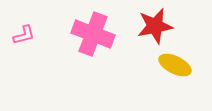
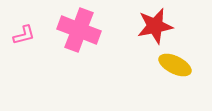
pink cross: moved 14 px left, 4 px up
